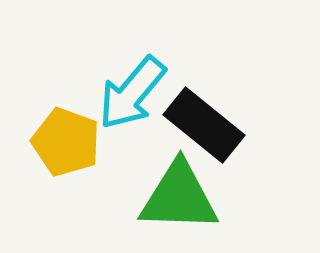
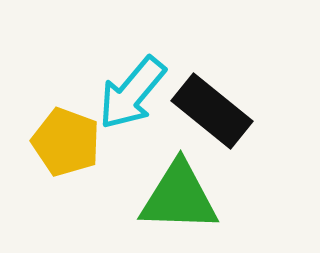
black rectangle: moved 8 px right, 14 px up
